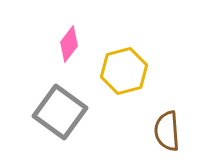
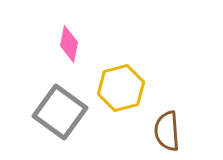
pink diamond: rotated 27 degrees counterclockwise
yellow hexagon: moved 3 px left, 17 px down
